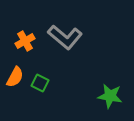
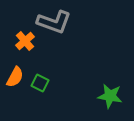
gray L-shape: moved 11 px left, 15 px up; rotated 20 degrees counterclockwise
orange cross: rotated 12 degrees counterclockwise
